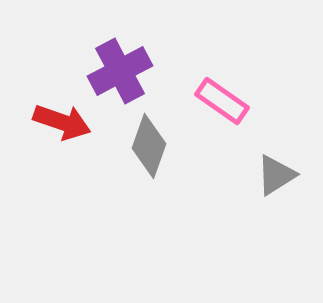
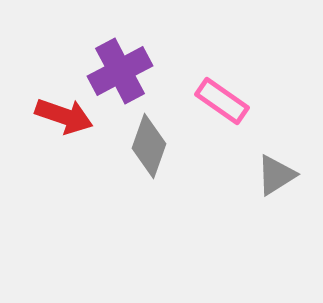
red arrow: moved 2 px right, 6 px up
